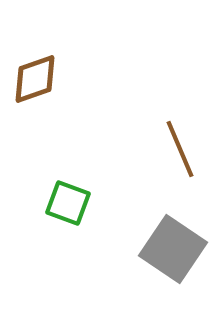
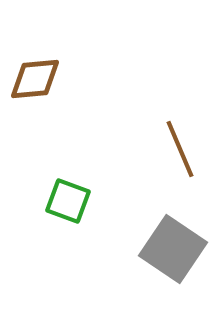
brown diamond: rotated 14 degrees clockwise
green square: moved 2 px up
